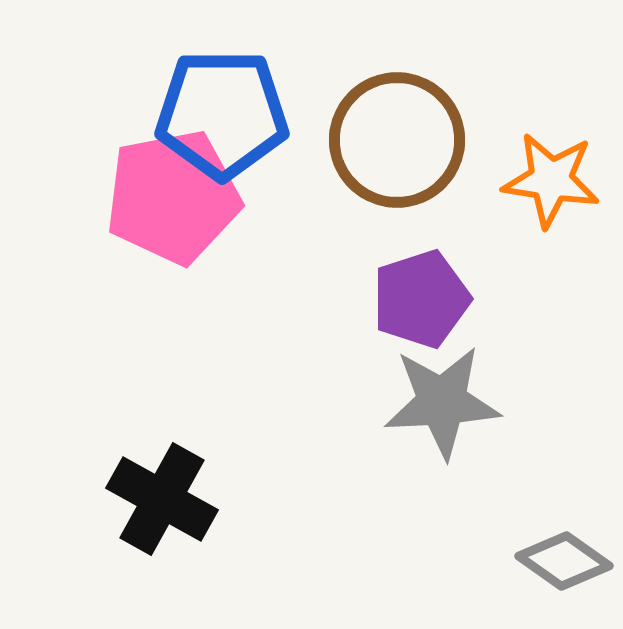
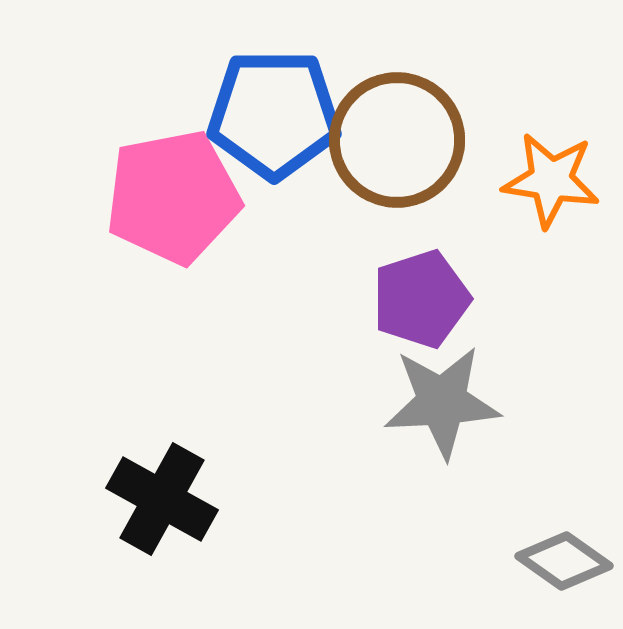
blue pentagon: moved 52 px right
